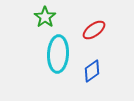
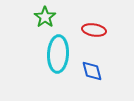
red ellipse: rotated 45 degrees clockwise
blue diamond: rotated 70 degrees counterclockwise
